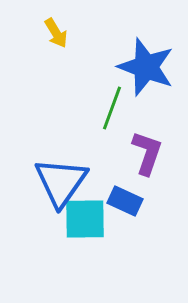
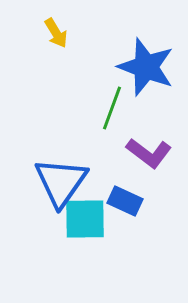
purple L-shape: moved 2 px right; rotated 108 degrees clockwise
